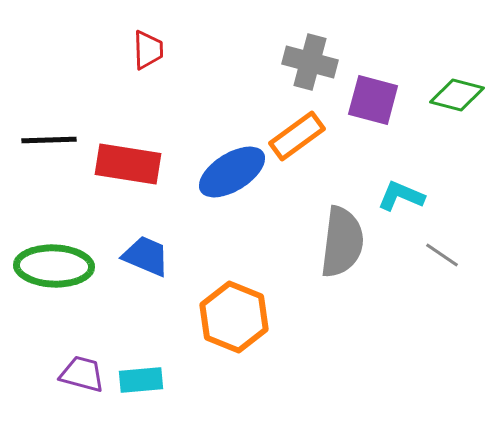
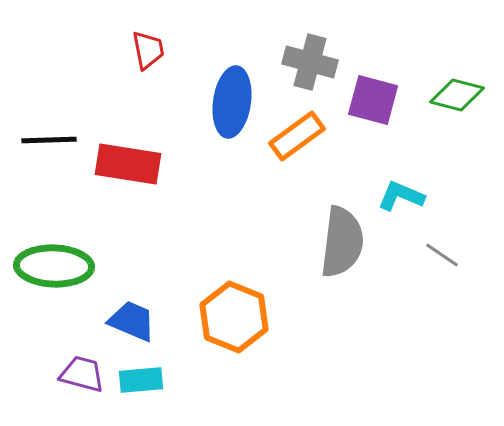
red trapezoid: rotated 9 degrees counterclockwise
blue ellipse: moved 70 px up; rotated 50 degrees counterclockwise
blue trapezoid: moved 14 px left, 65 px down
